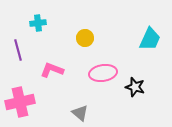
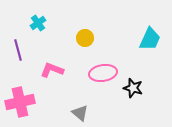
cyan cross: rotated 28 degrees counterclockwise
black star: moved 2 px left, 1 px down
